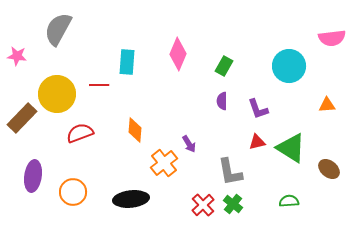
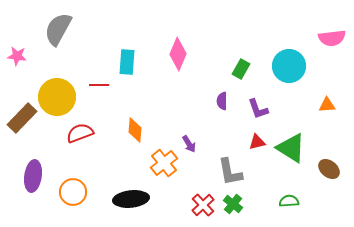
green rectangle: moved 17 px right, 3 px down
yellow circle: moved 3 px down
